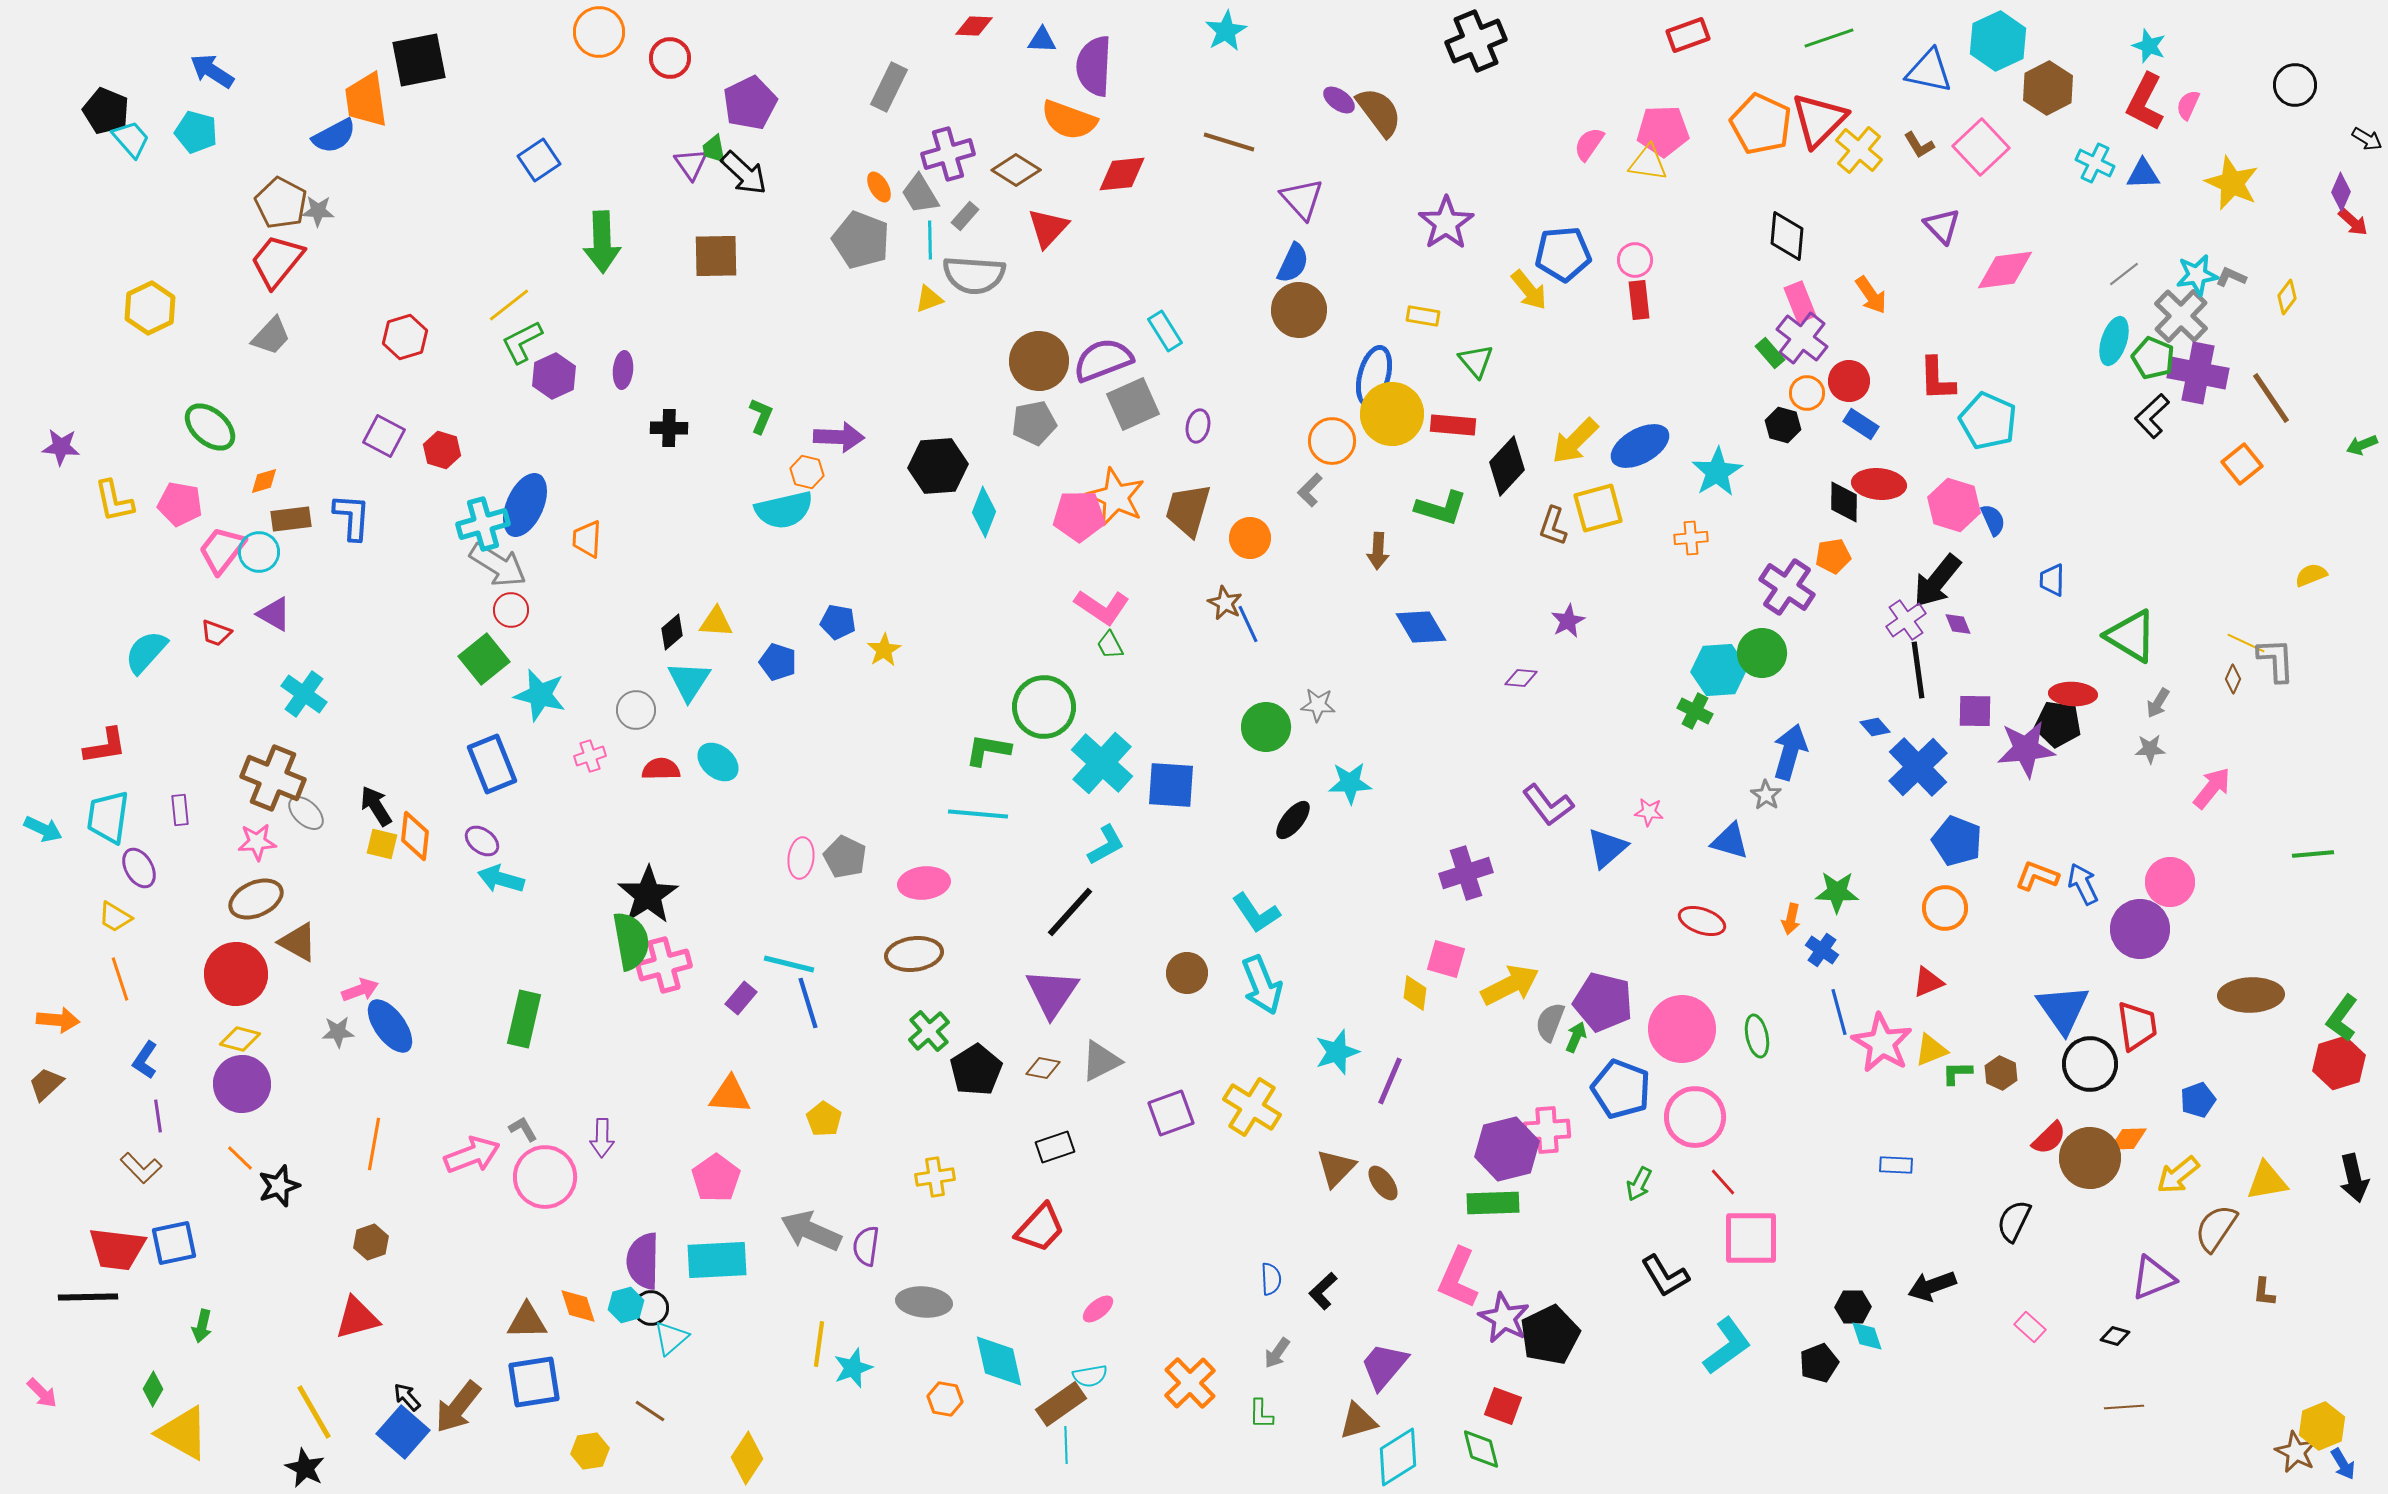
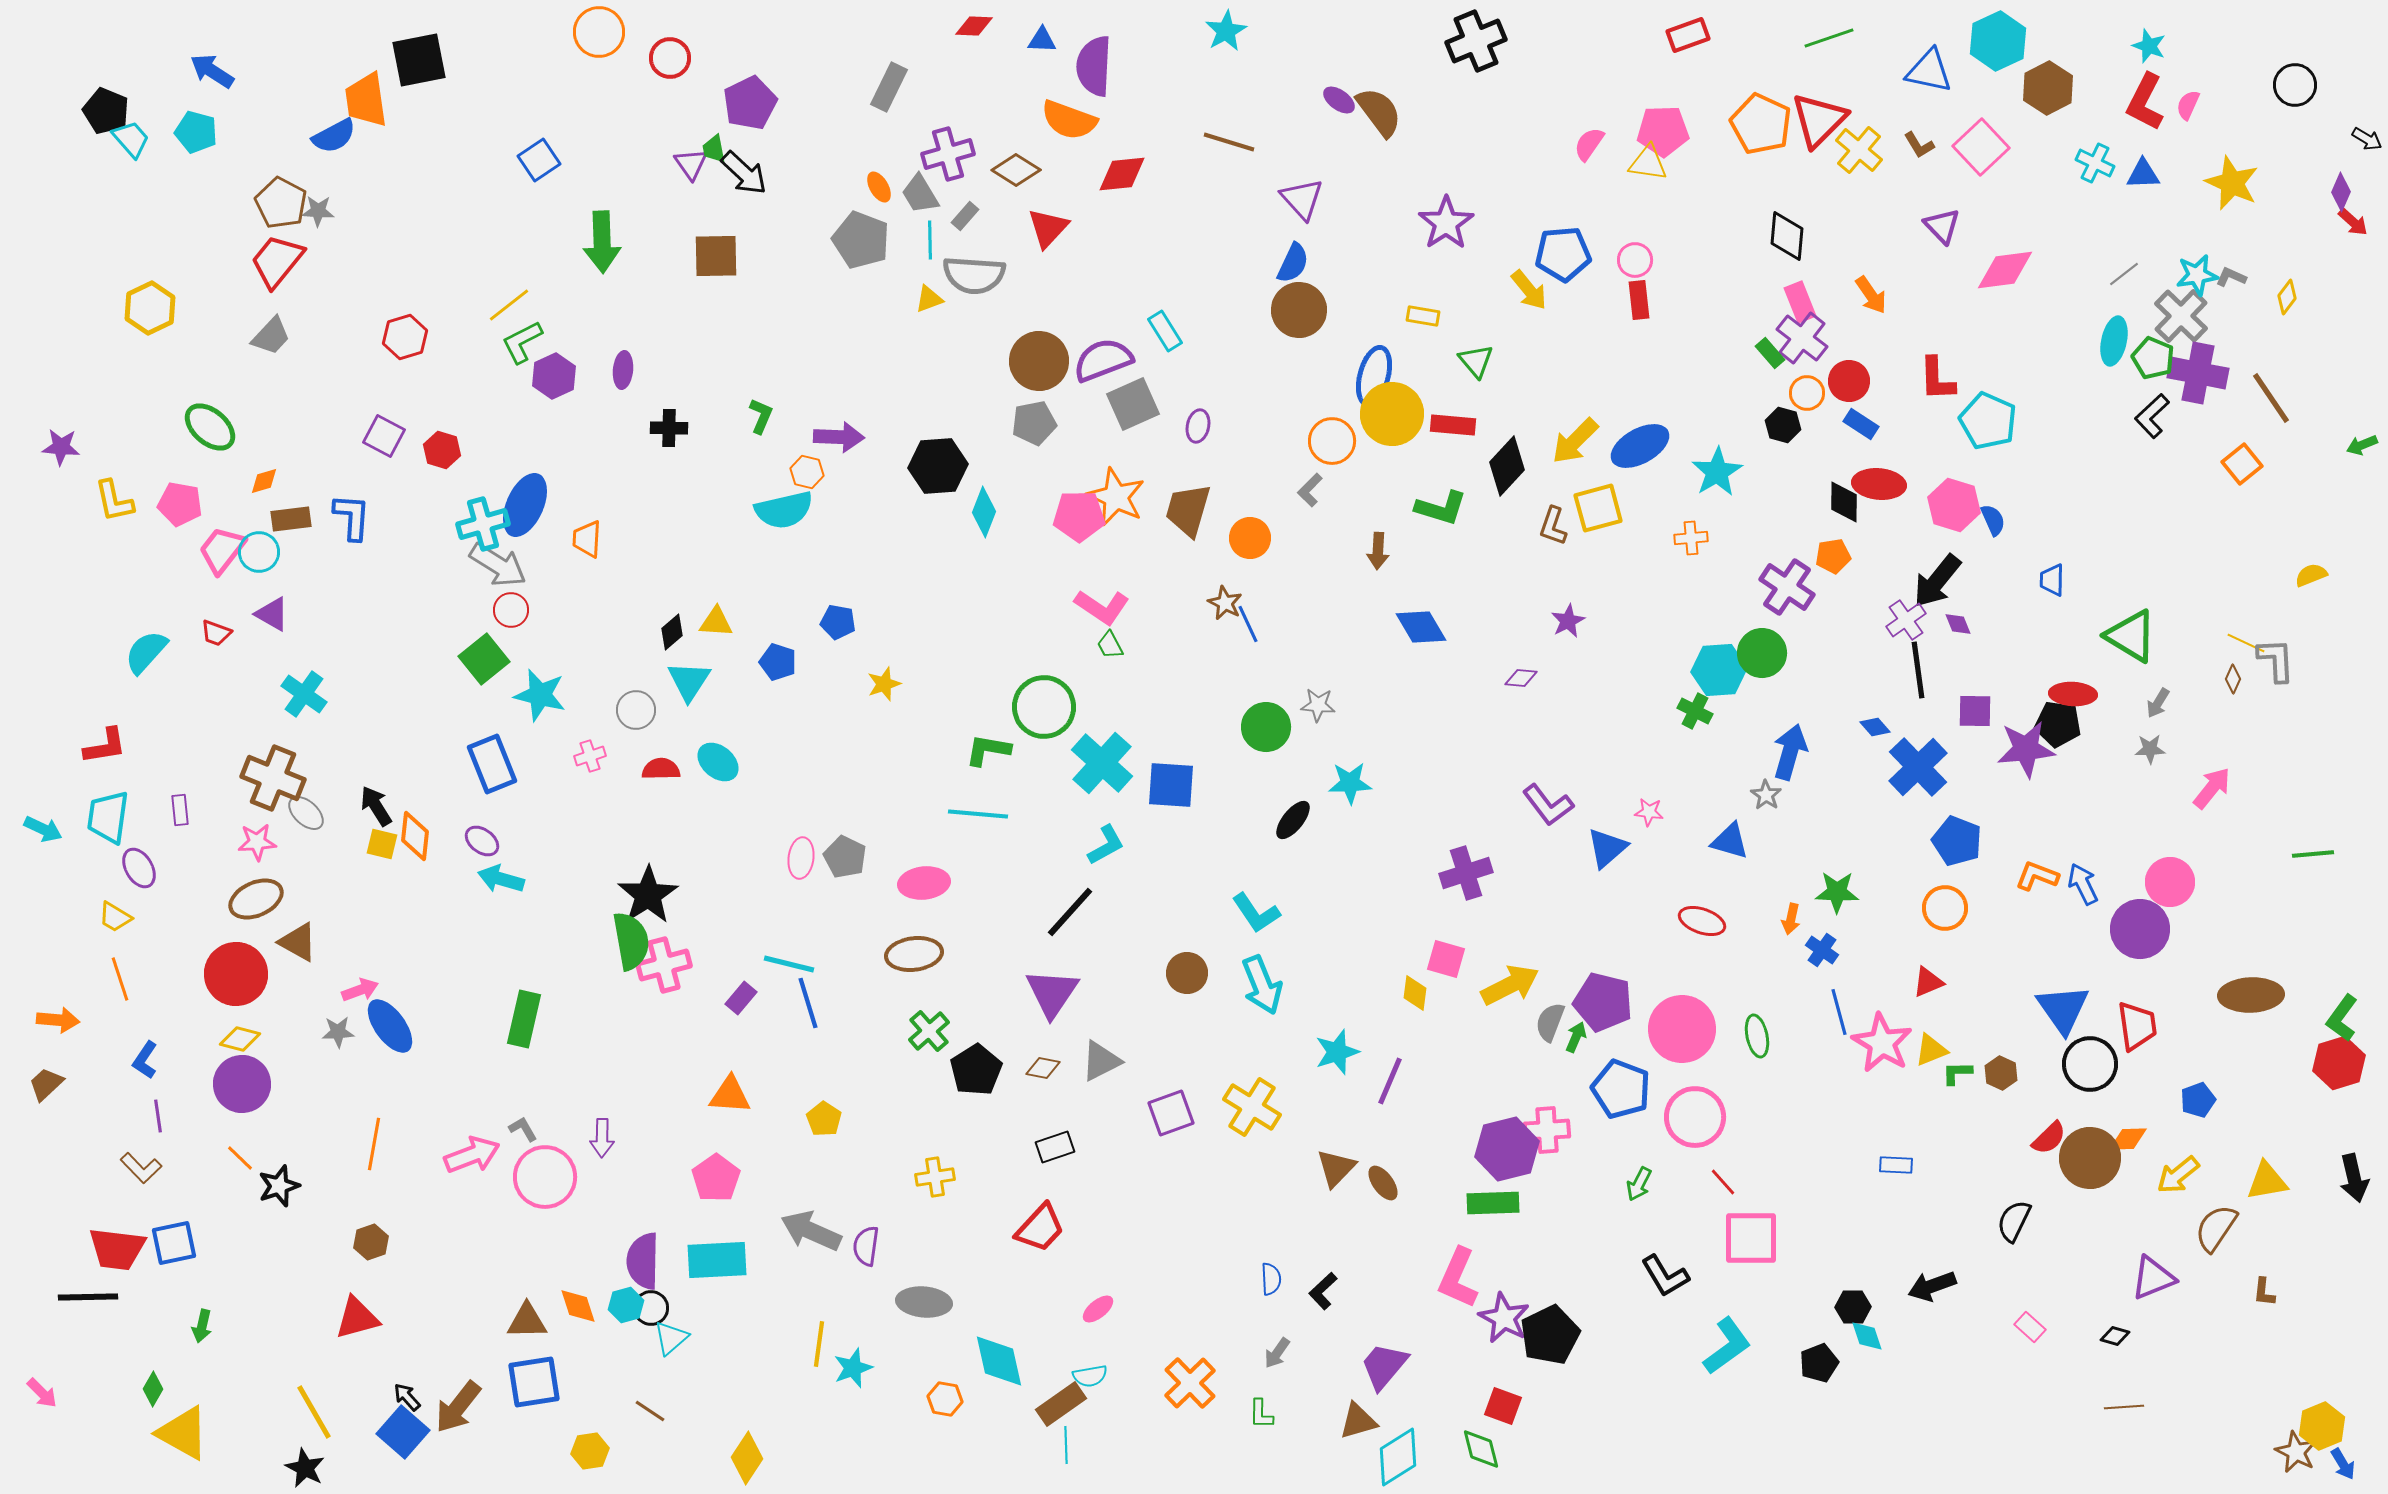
cyan ellipse at (2114, 341): rotated 6 degrees counterclockwise
purple triangle at (274, 614): moved 2 px left
yellow star at (884, 650): moved 34 px down; rotated 12 degrees clockwise
